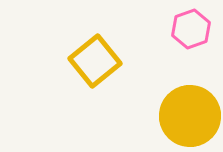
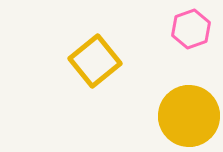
yellow circle: moved 1 px left
